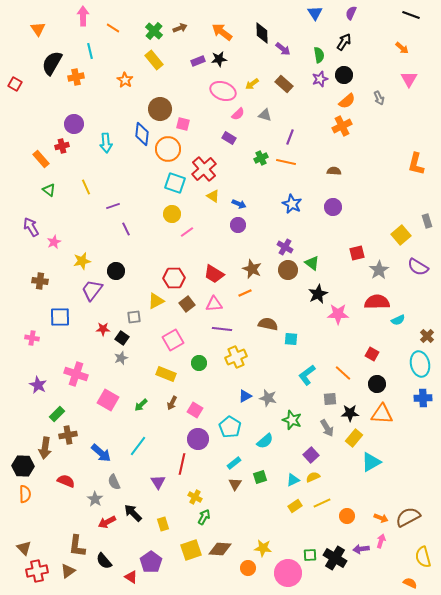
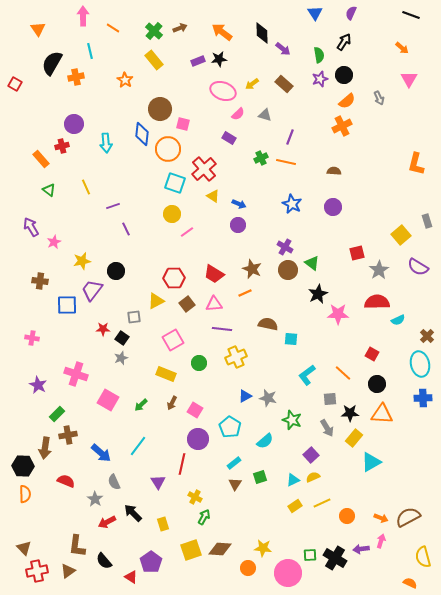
blue square at (60, 317): moved 7 px right, 12 px up
